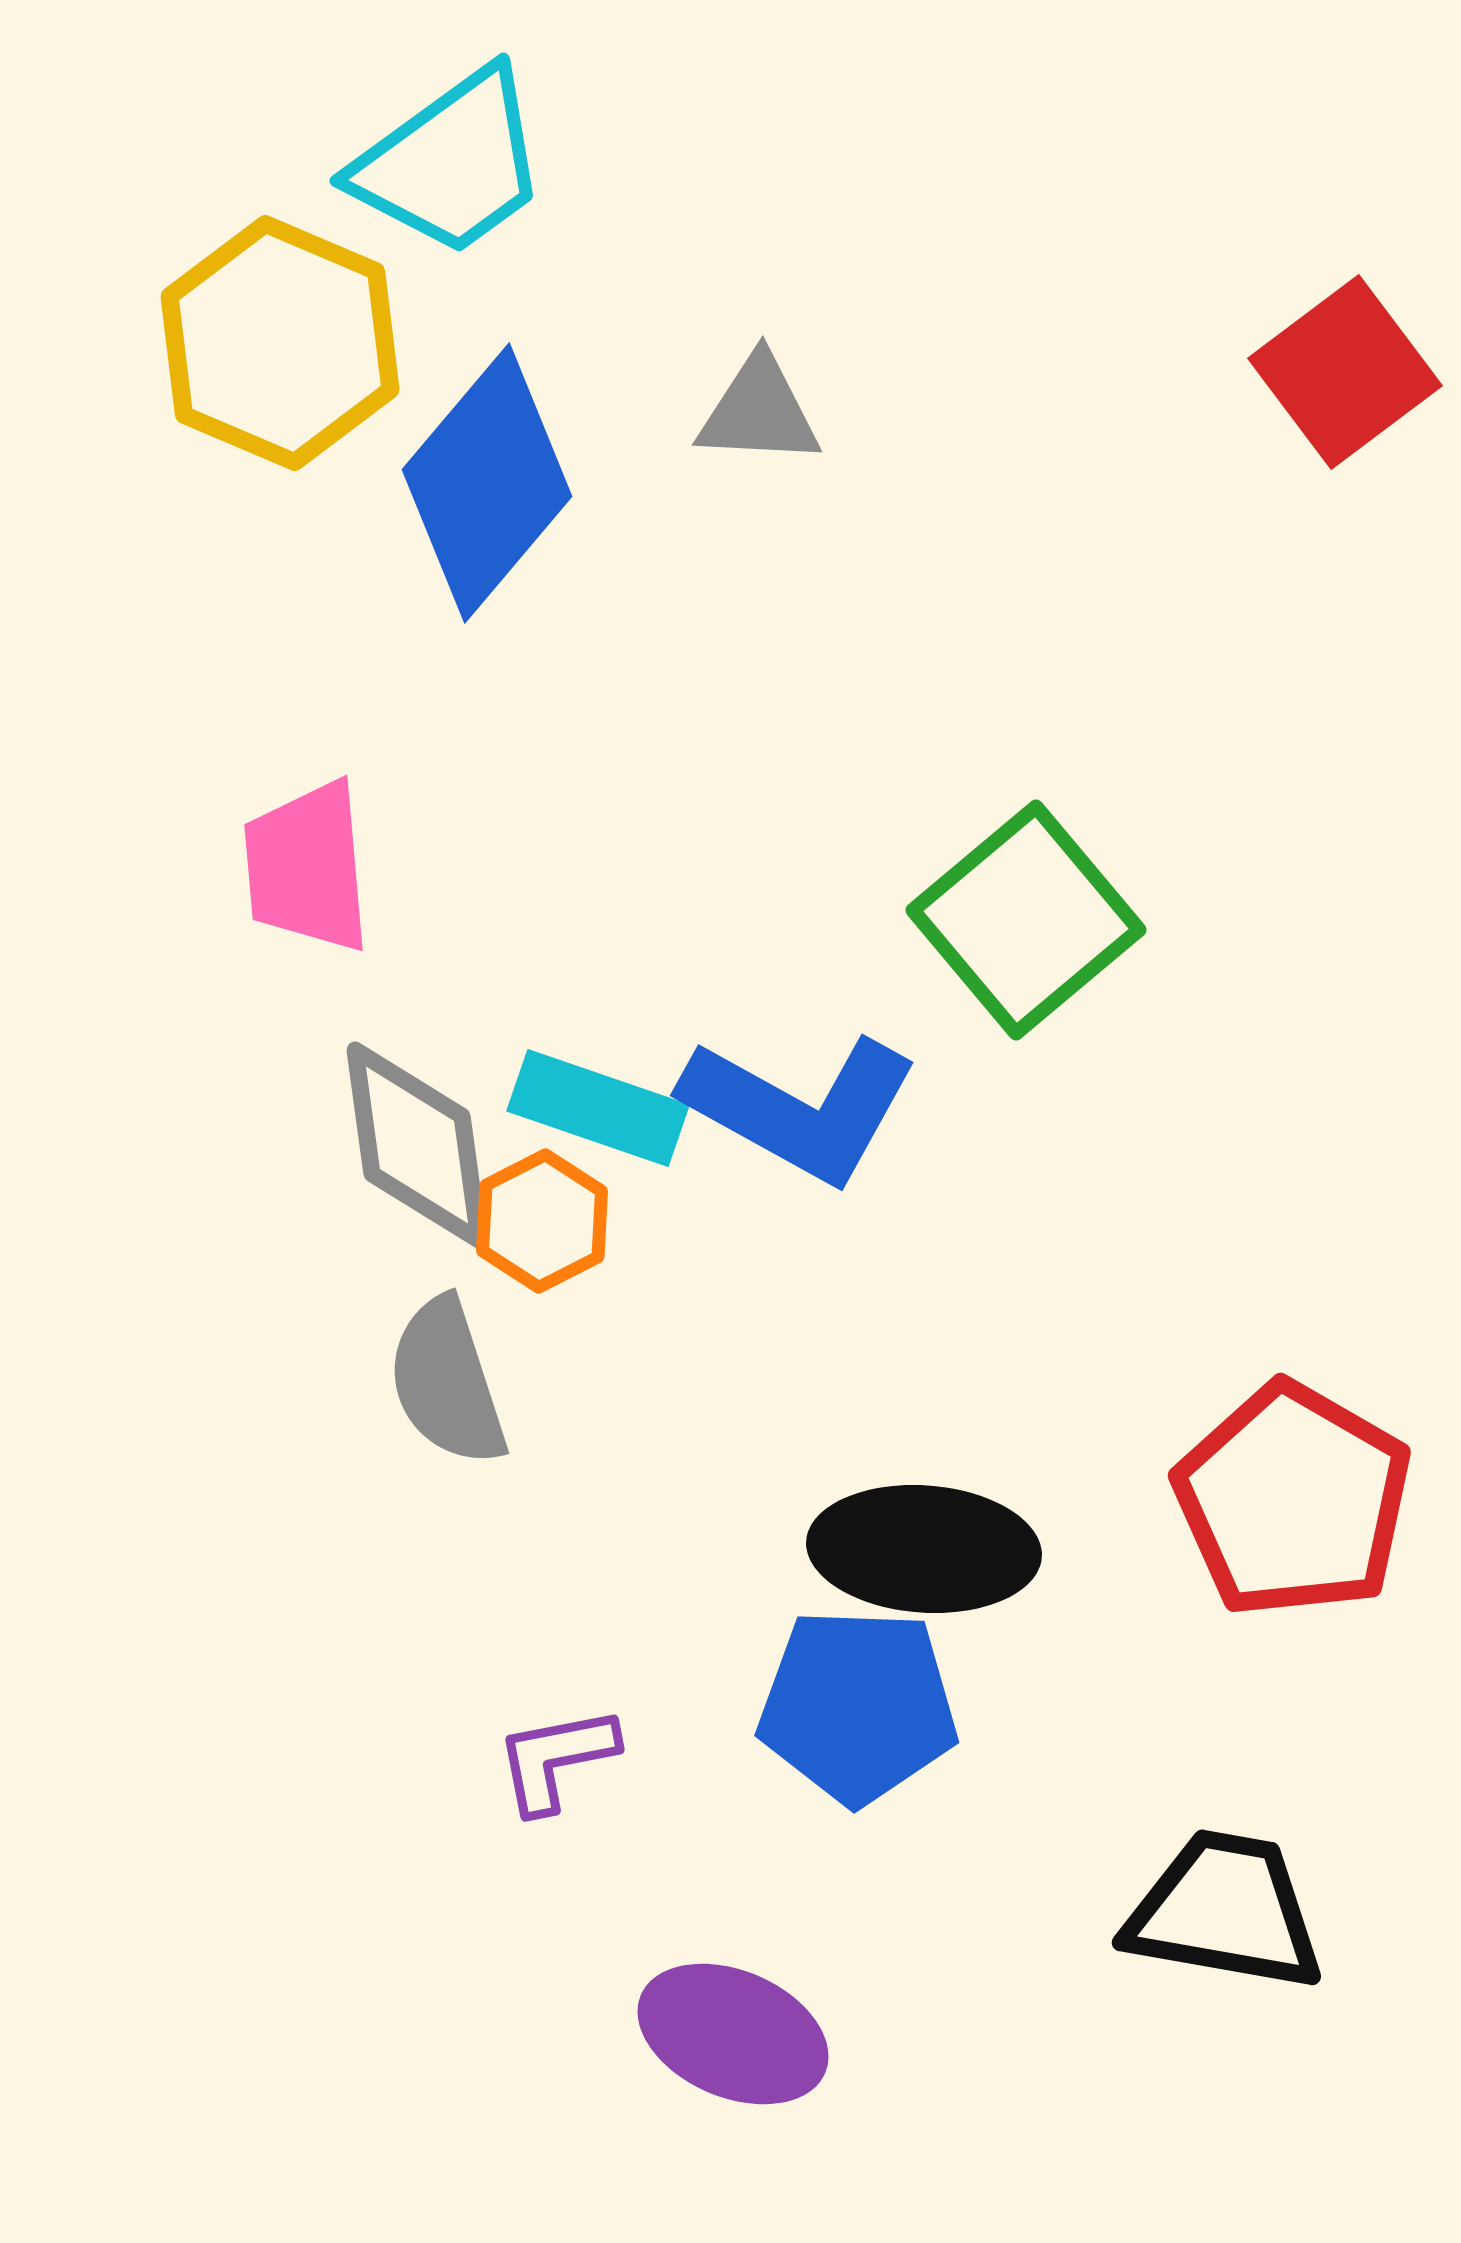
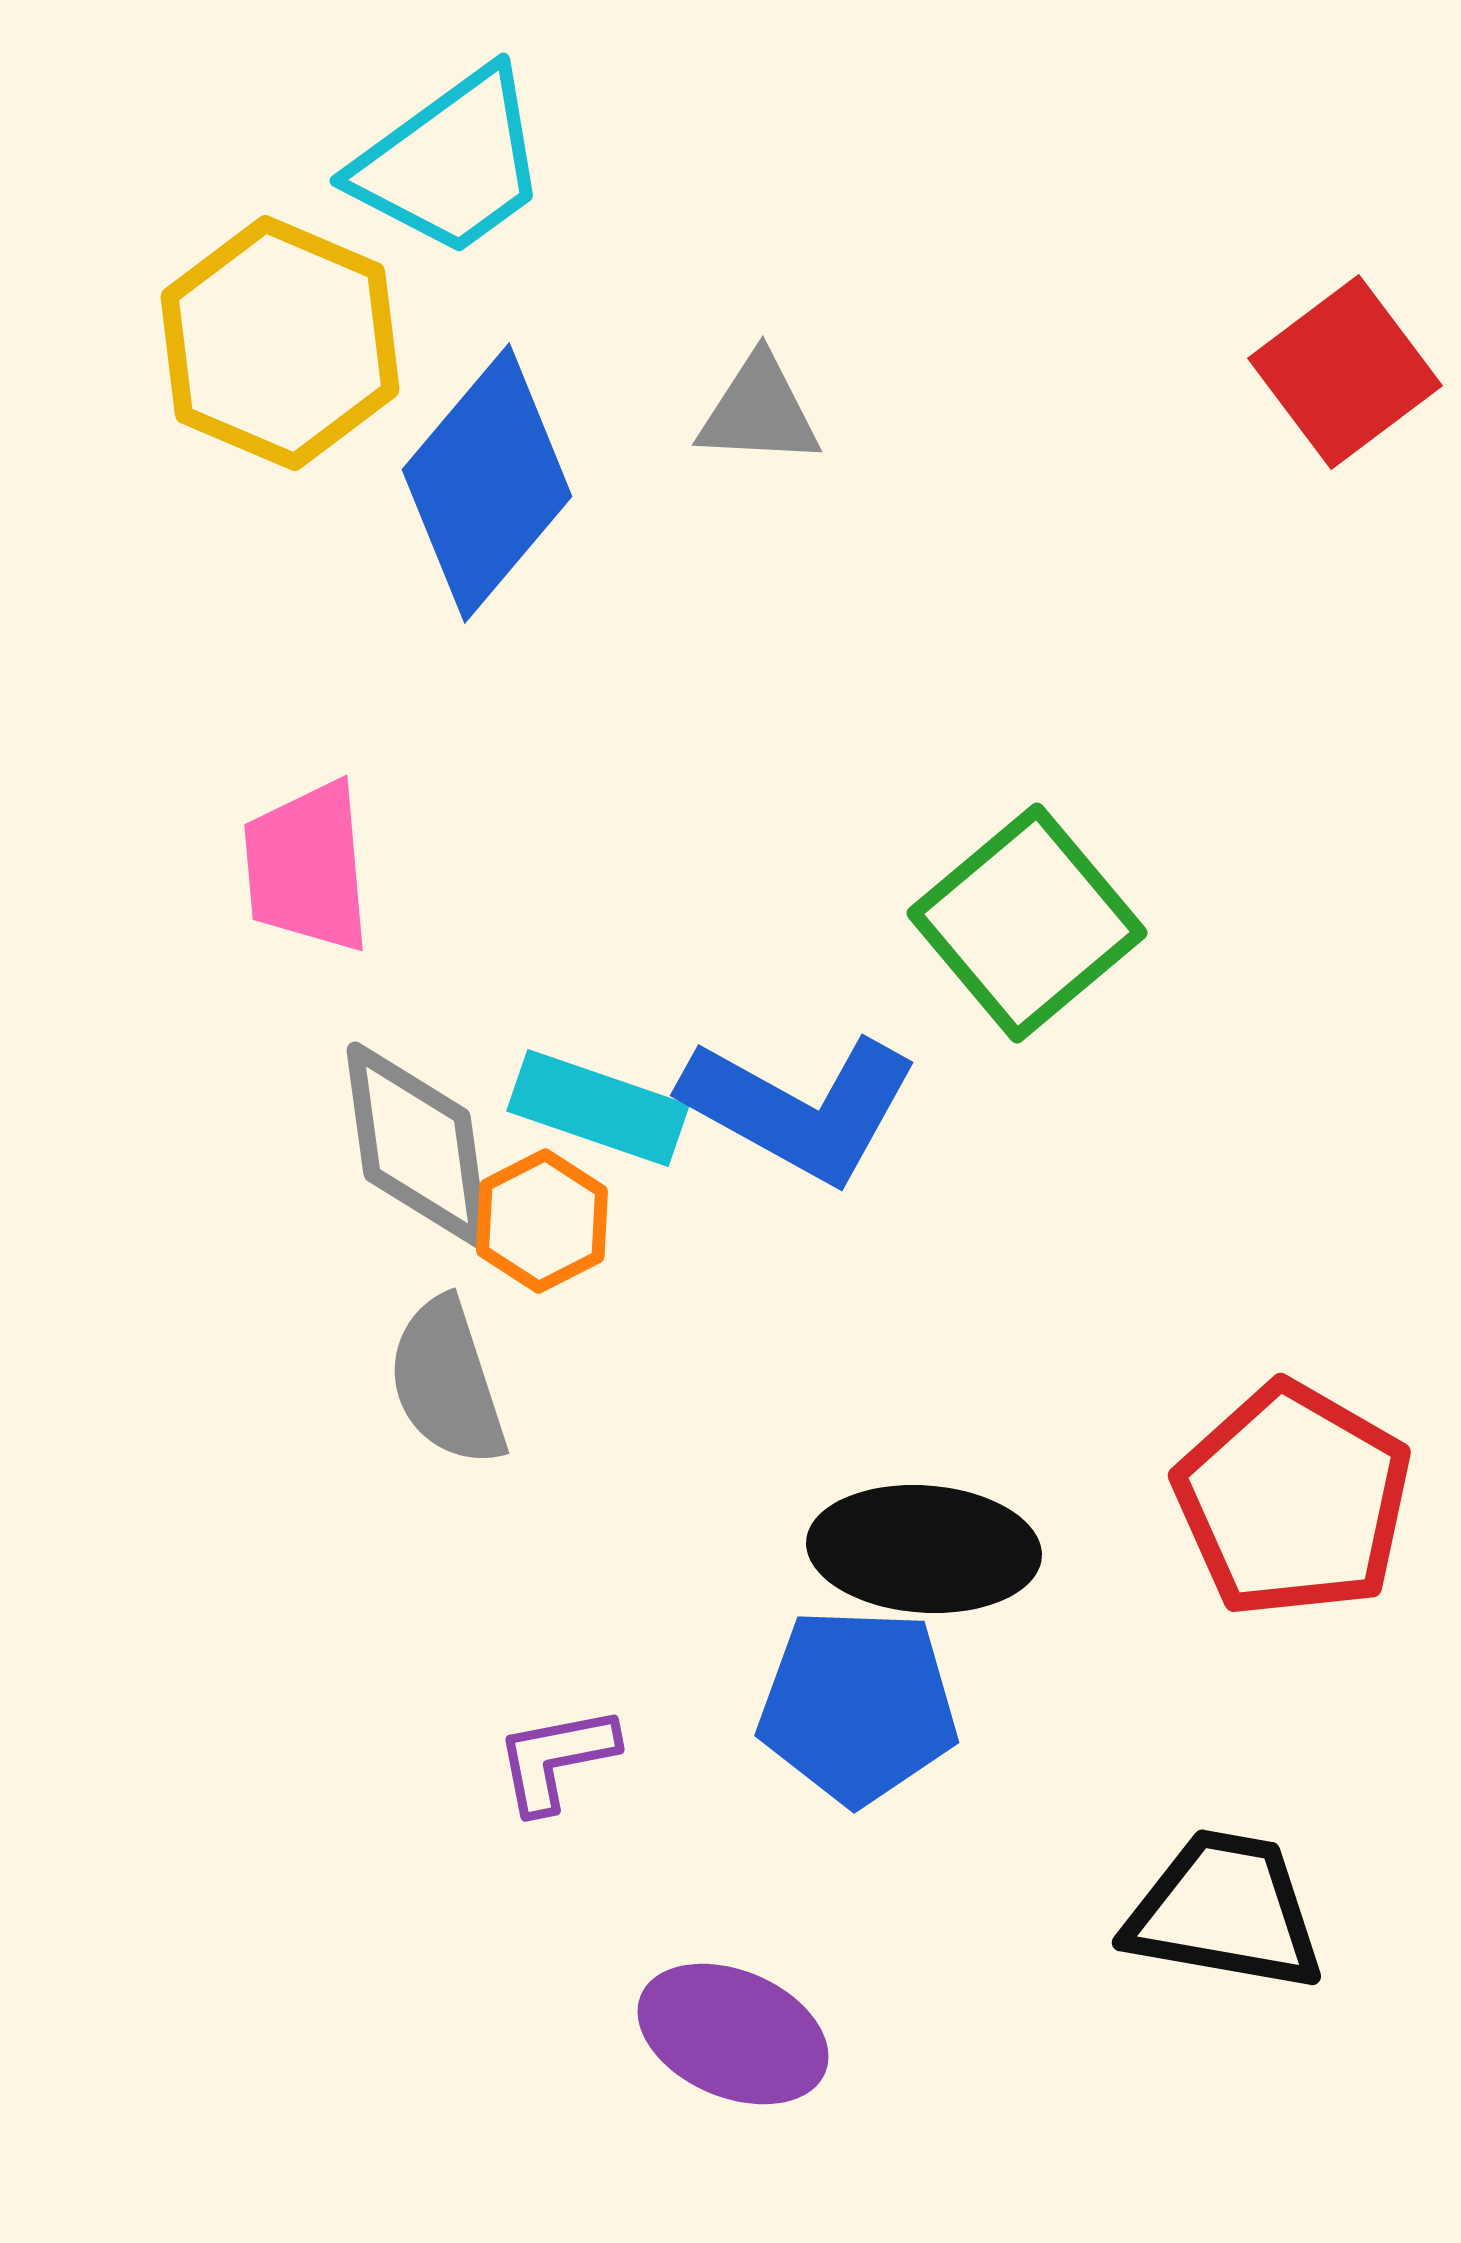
green square: moved 1 px right, 3 px down
